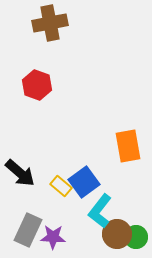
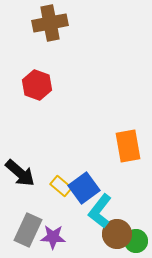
blue square: moved 6 px down
green circle: moved 4 px down
